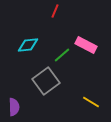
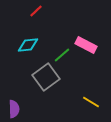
red line: moved 19 px left; rotated 24 degrees clockwise
gray square: moved 4 px up
purple semicircle: moved 2 px down
